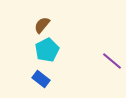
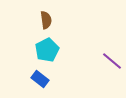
brown semicircle: moved 4 px right, 5 px up; rotated 132 degrees clockwise
blue rectangle: moved 1 px left
